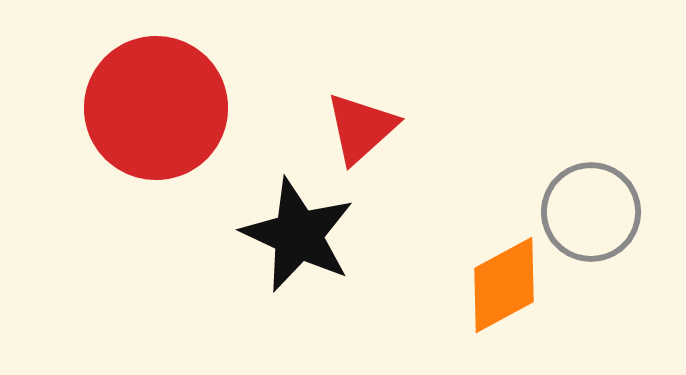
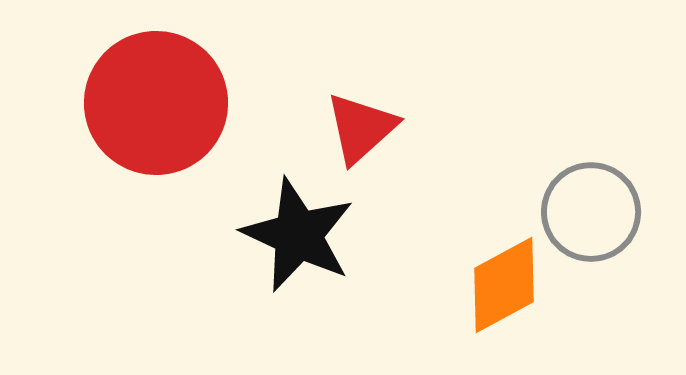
red circle: moved 5 px up
